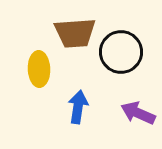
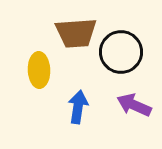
brown trapezoid: moved 1 px right
yellow ellipse: moved 1 px down
purple arrow: moved 4 px left, 8 px up
